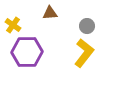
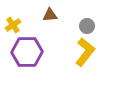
brown triangle: moved 2 px down
yellow cross: rotated 21 degrees clockwise
yellow L-shape: moved 1 px right, 1 px up
